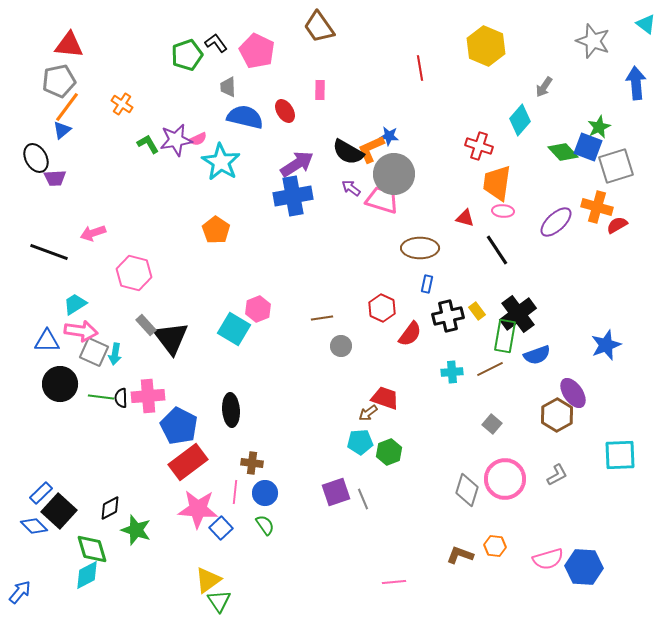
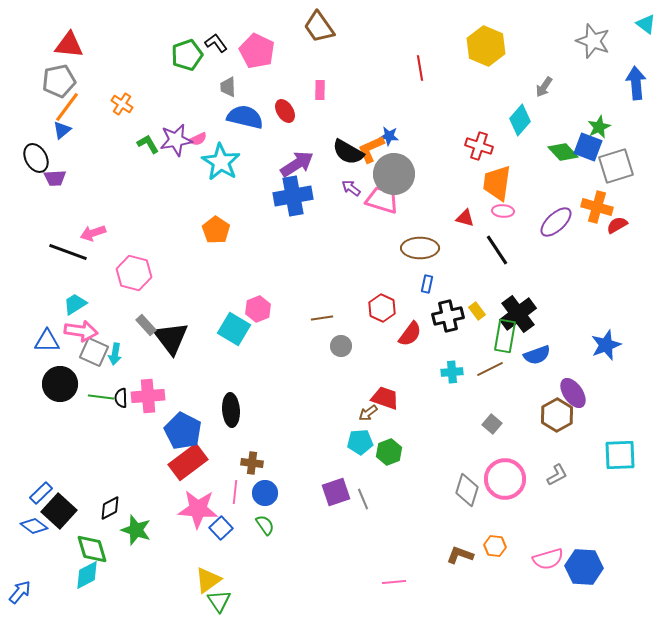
black line at (49, 252): moved 19 px right
blue pentagon at (179, 426): moved 4 px right, 5 px down
blue diamond at (34, 526): rotated 8 degrees counterclockwise
